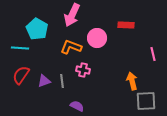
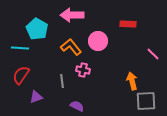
pink arrow: rotated 65 degrees clockwise
red rectangle: moved 2 px right, 1 px up
pink circle: moved 1 px right, 3 px down
orange L-shape: rotated 30 degrees clockwise
pink line: rotated 32 degrees counterclockwise
purple triangle: moved 8 px left, 16 px down
